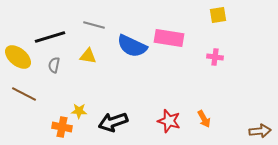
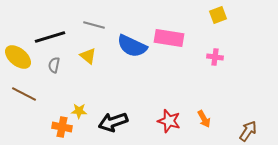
yellow square: rotated 12 degrees counterclockwise
yellow triangle: rotated 30 degrees clockwise
brown arrow: moved 12 px left; rotated 50 degrees counterclockwise
